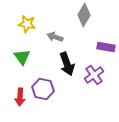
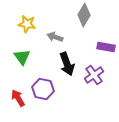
red arrow: moved 2 px left, 1 px down; rotated 144 degrees clockwise
